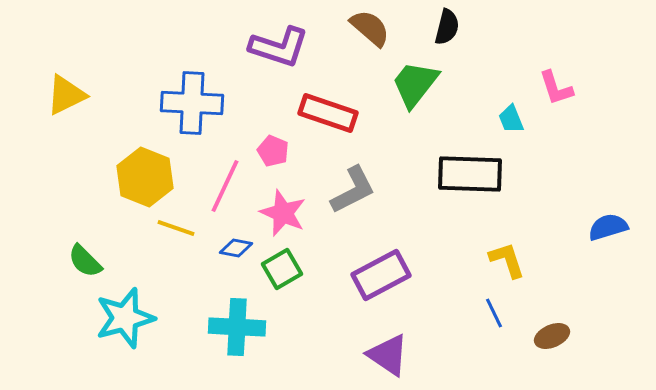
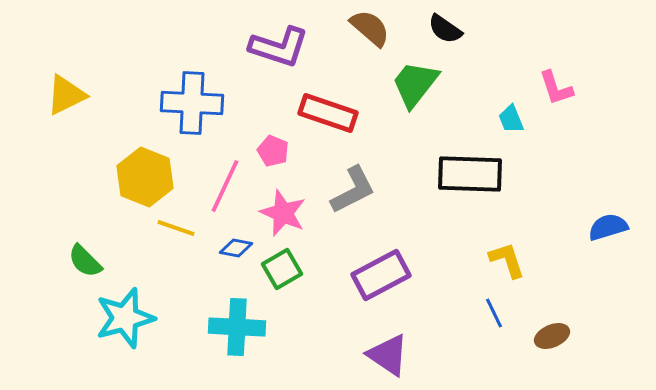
black semicircle: moved 2 px left, 2 px down; rotated 111 degrees clockwise
